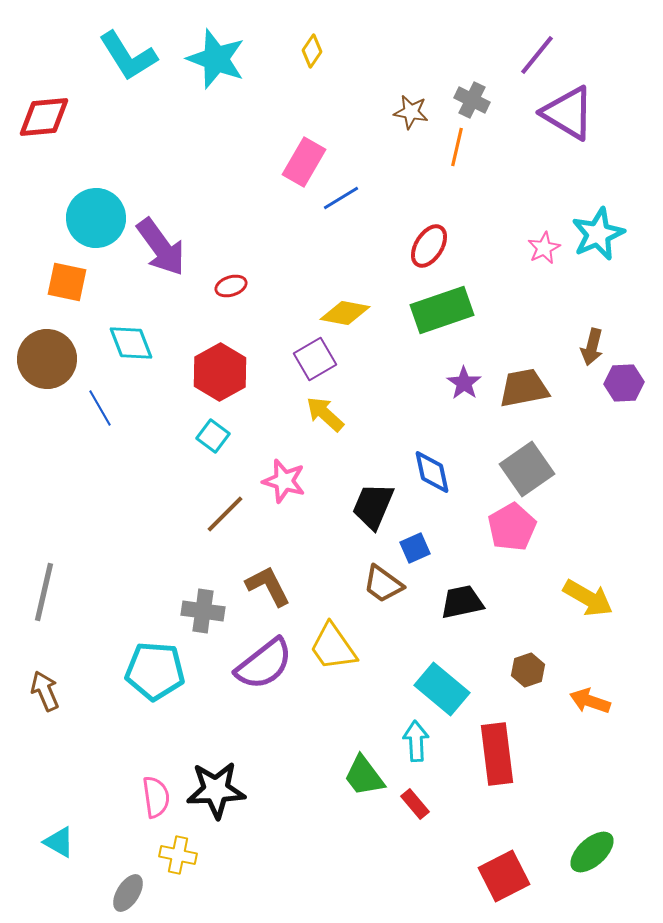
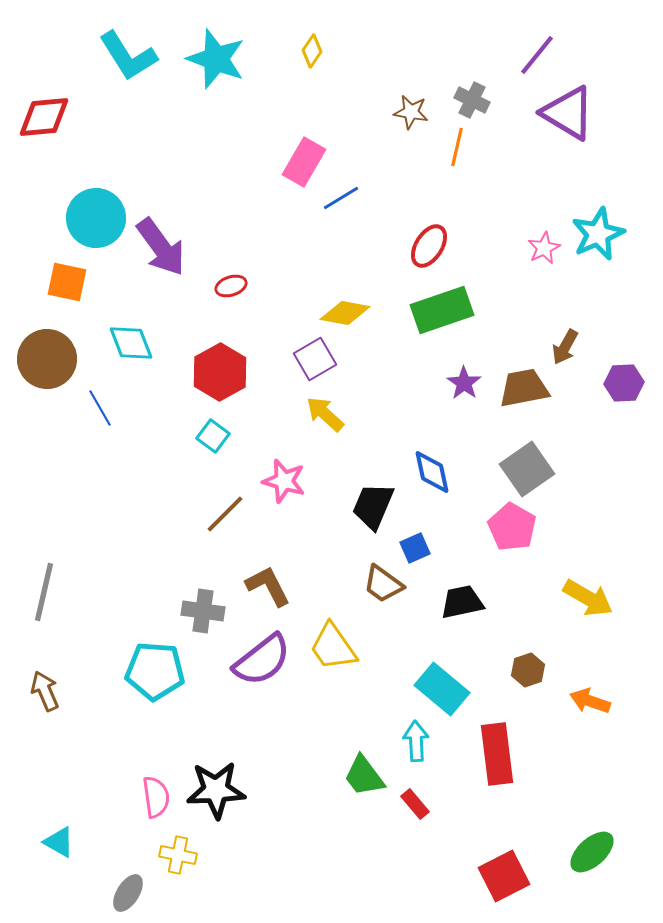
brown arrow at (592, 347): moved 27 px left; rotated 15 degrees clockwise
pink pentagon at (512, 527): rotated 12 degrees counterclockwise
purple semicircle at (264, 664): moved 2 px left, 4 px up
